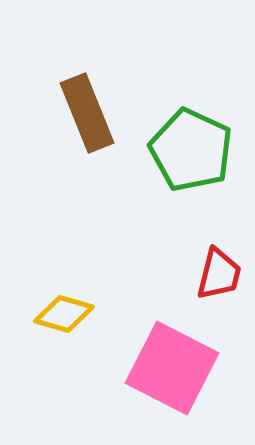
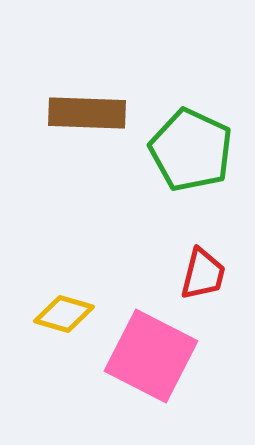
brown rectangle: rotated 66 degrees counterclockwise
red trapezoid: moved 16 px left
pink square: moved 21 px left, 12 px up
